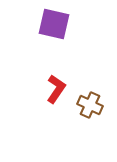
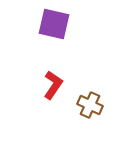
red L-shape: moved 3 px left, 4 px up
